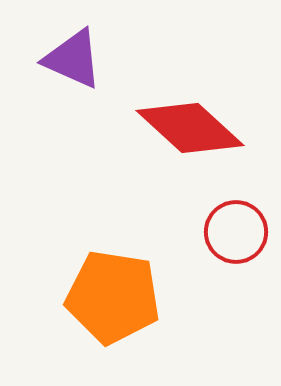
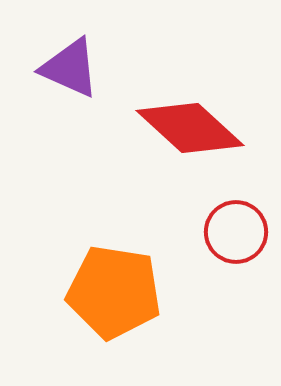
purple triangle: moved 3 px left, 9 px down
orange pentagon: moved 1 px right, 5 px up
